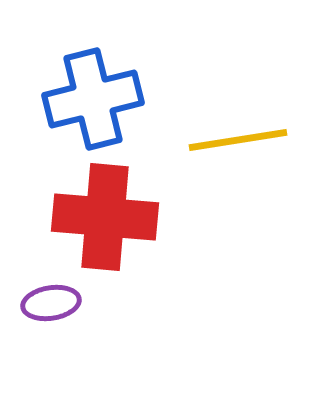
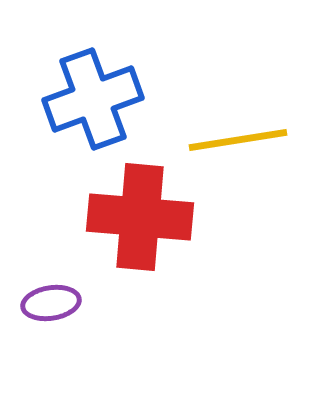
blue cross: rotated 6 degrees counterclockwise
red cross: moved 35 px right
